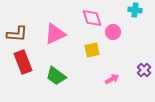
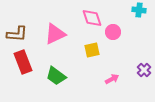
cyan cross: moved 4 px right
